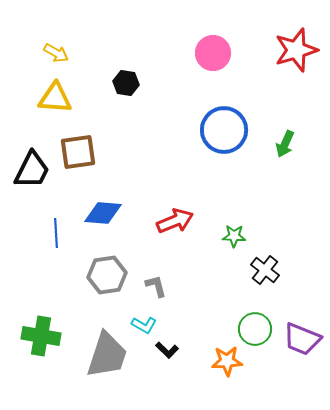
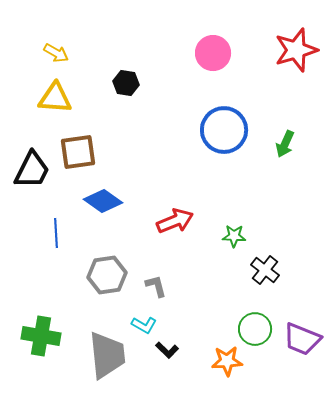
blue diamond: moved 12 px up; rotated 30 degrees clockwise
gray trapezoid: rotated 24 degrees counterclockwise
